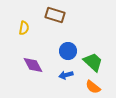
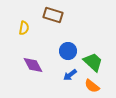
brown rectangle: moved 2 px left
blue arrow: moved 4 px right; rotated 24 degrees counterclockwise
orange semicircle: moved 1 px left, 1 px up
